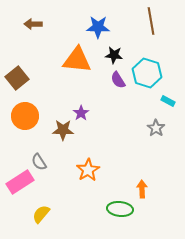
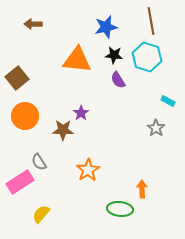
blue star: moved 8 px right; rotated 15 degrees counterclockwise
cyan hexagon: moved 16 px up
